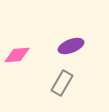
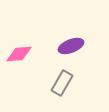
pink diamond: moved 2 px right, 1 px up
